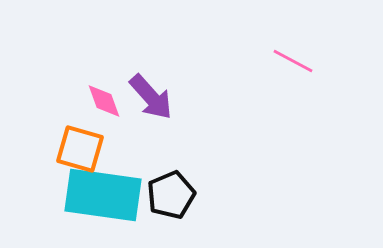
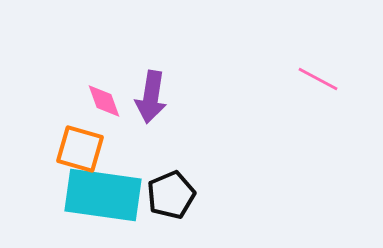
pink line: moved 25 px right, 18 px down
purple arrow: rotated 51 degrees clockwise
